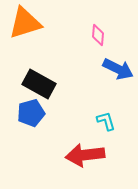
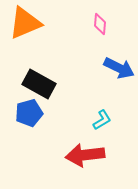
orange triangle: rotated 6 degrees counterclockwise
pink diamond: moved 2 px right, 11 px up
blue arrow: moved 1 px right, 1 px up
blue pentagon: moved 2 px left
cyan L-shape: moved 4 px left, 1 px up; rotated 75 degrees clockwise
